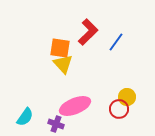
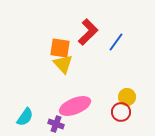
red circle: moved 2 px right, 3 px down
